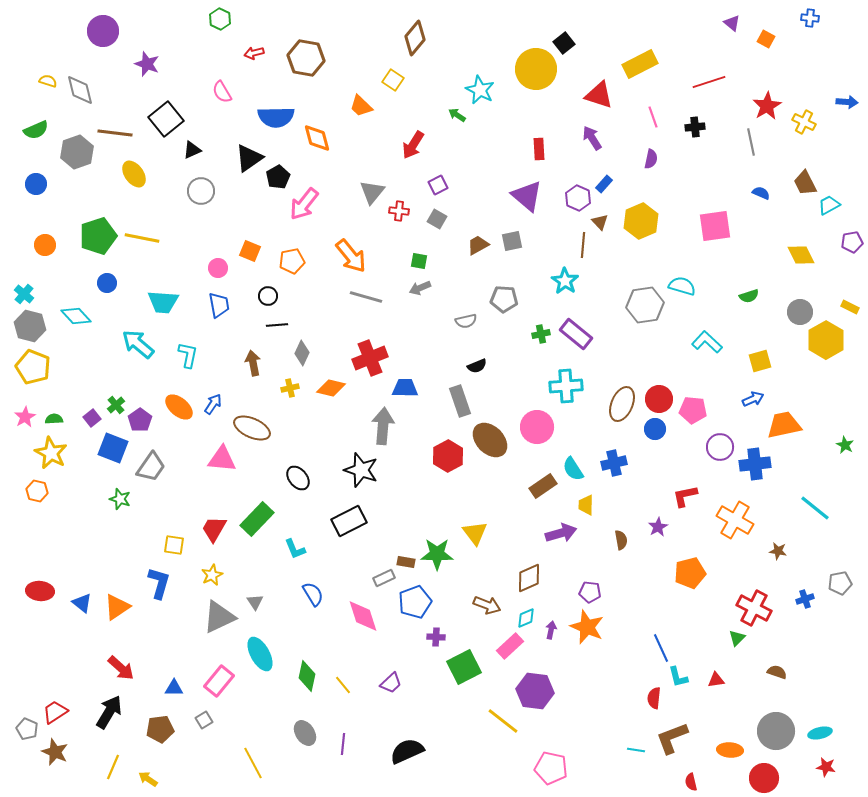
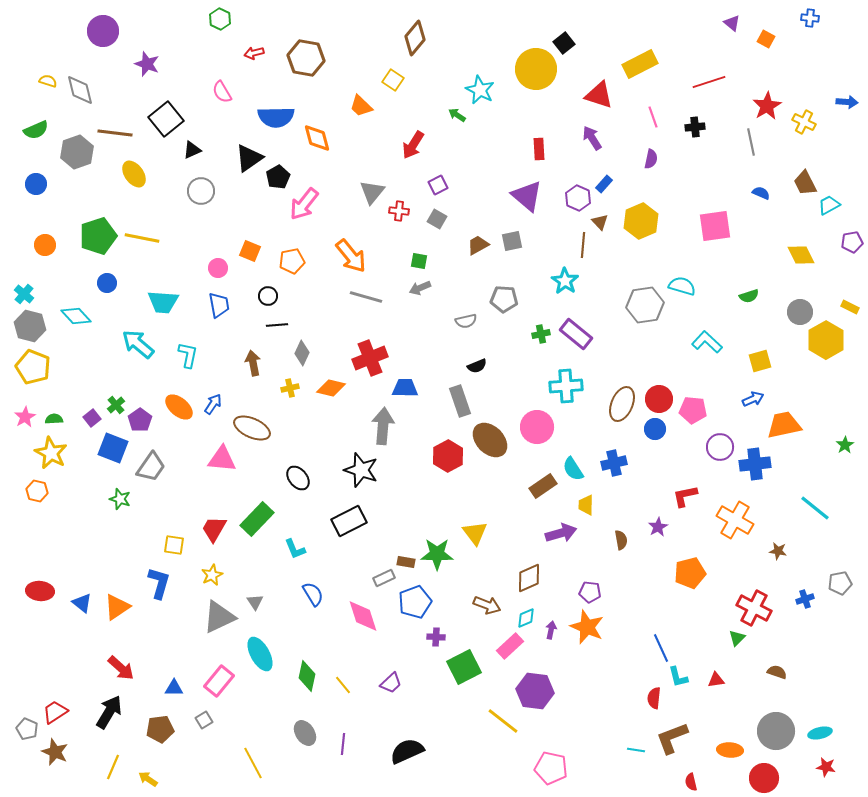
green star at (845, 445): rotated 12 degrees clockwise
